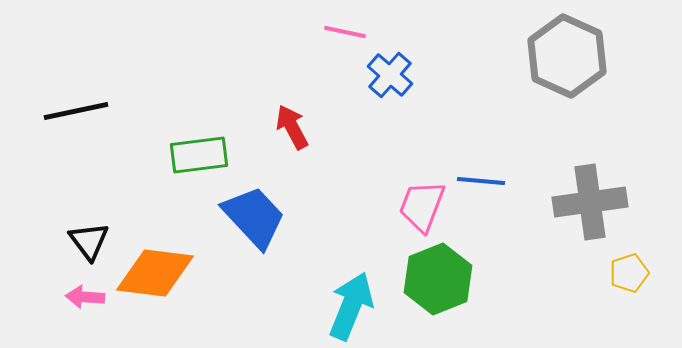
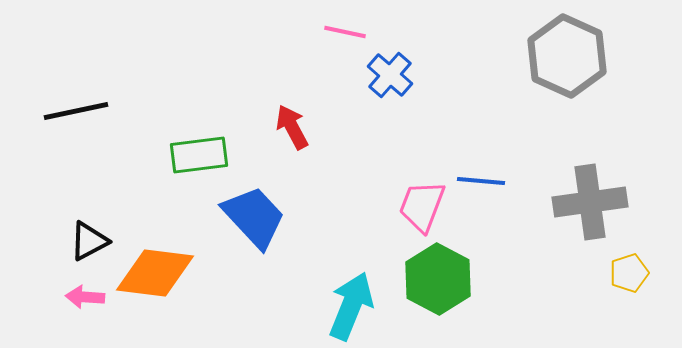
black triangle: rotated 39 degrees clockwise
green hexagon: rotated 10 degrees counterclockwise
